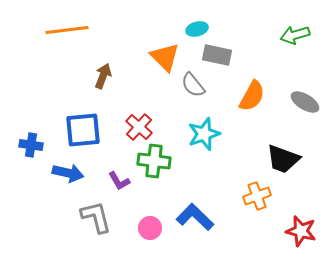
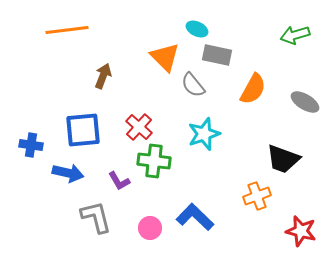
cyan ellipse: rotated 40 degrees clockwise
orange semicircle: moved 1 px right, 7 px up
